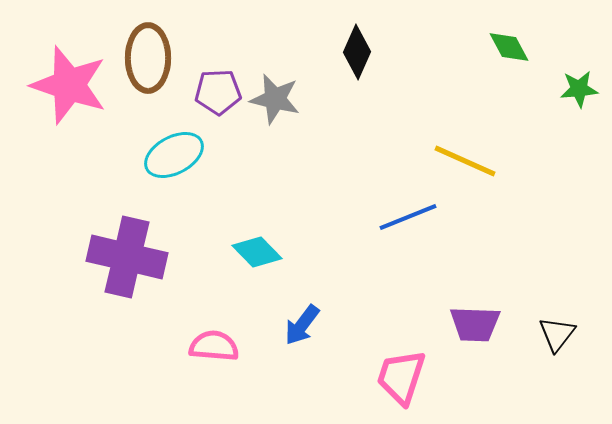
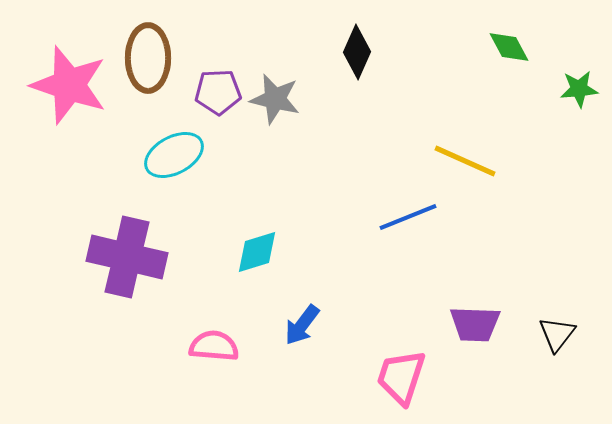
cyan diamond: rotated 63 degrees counterclockwise
